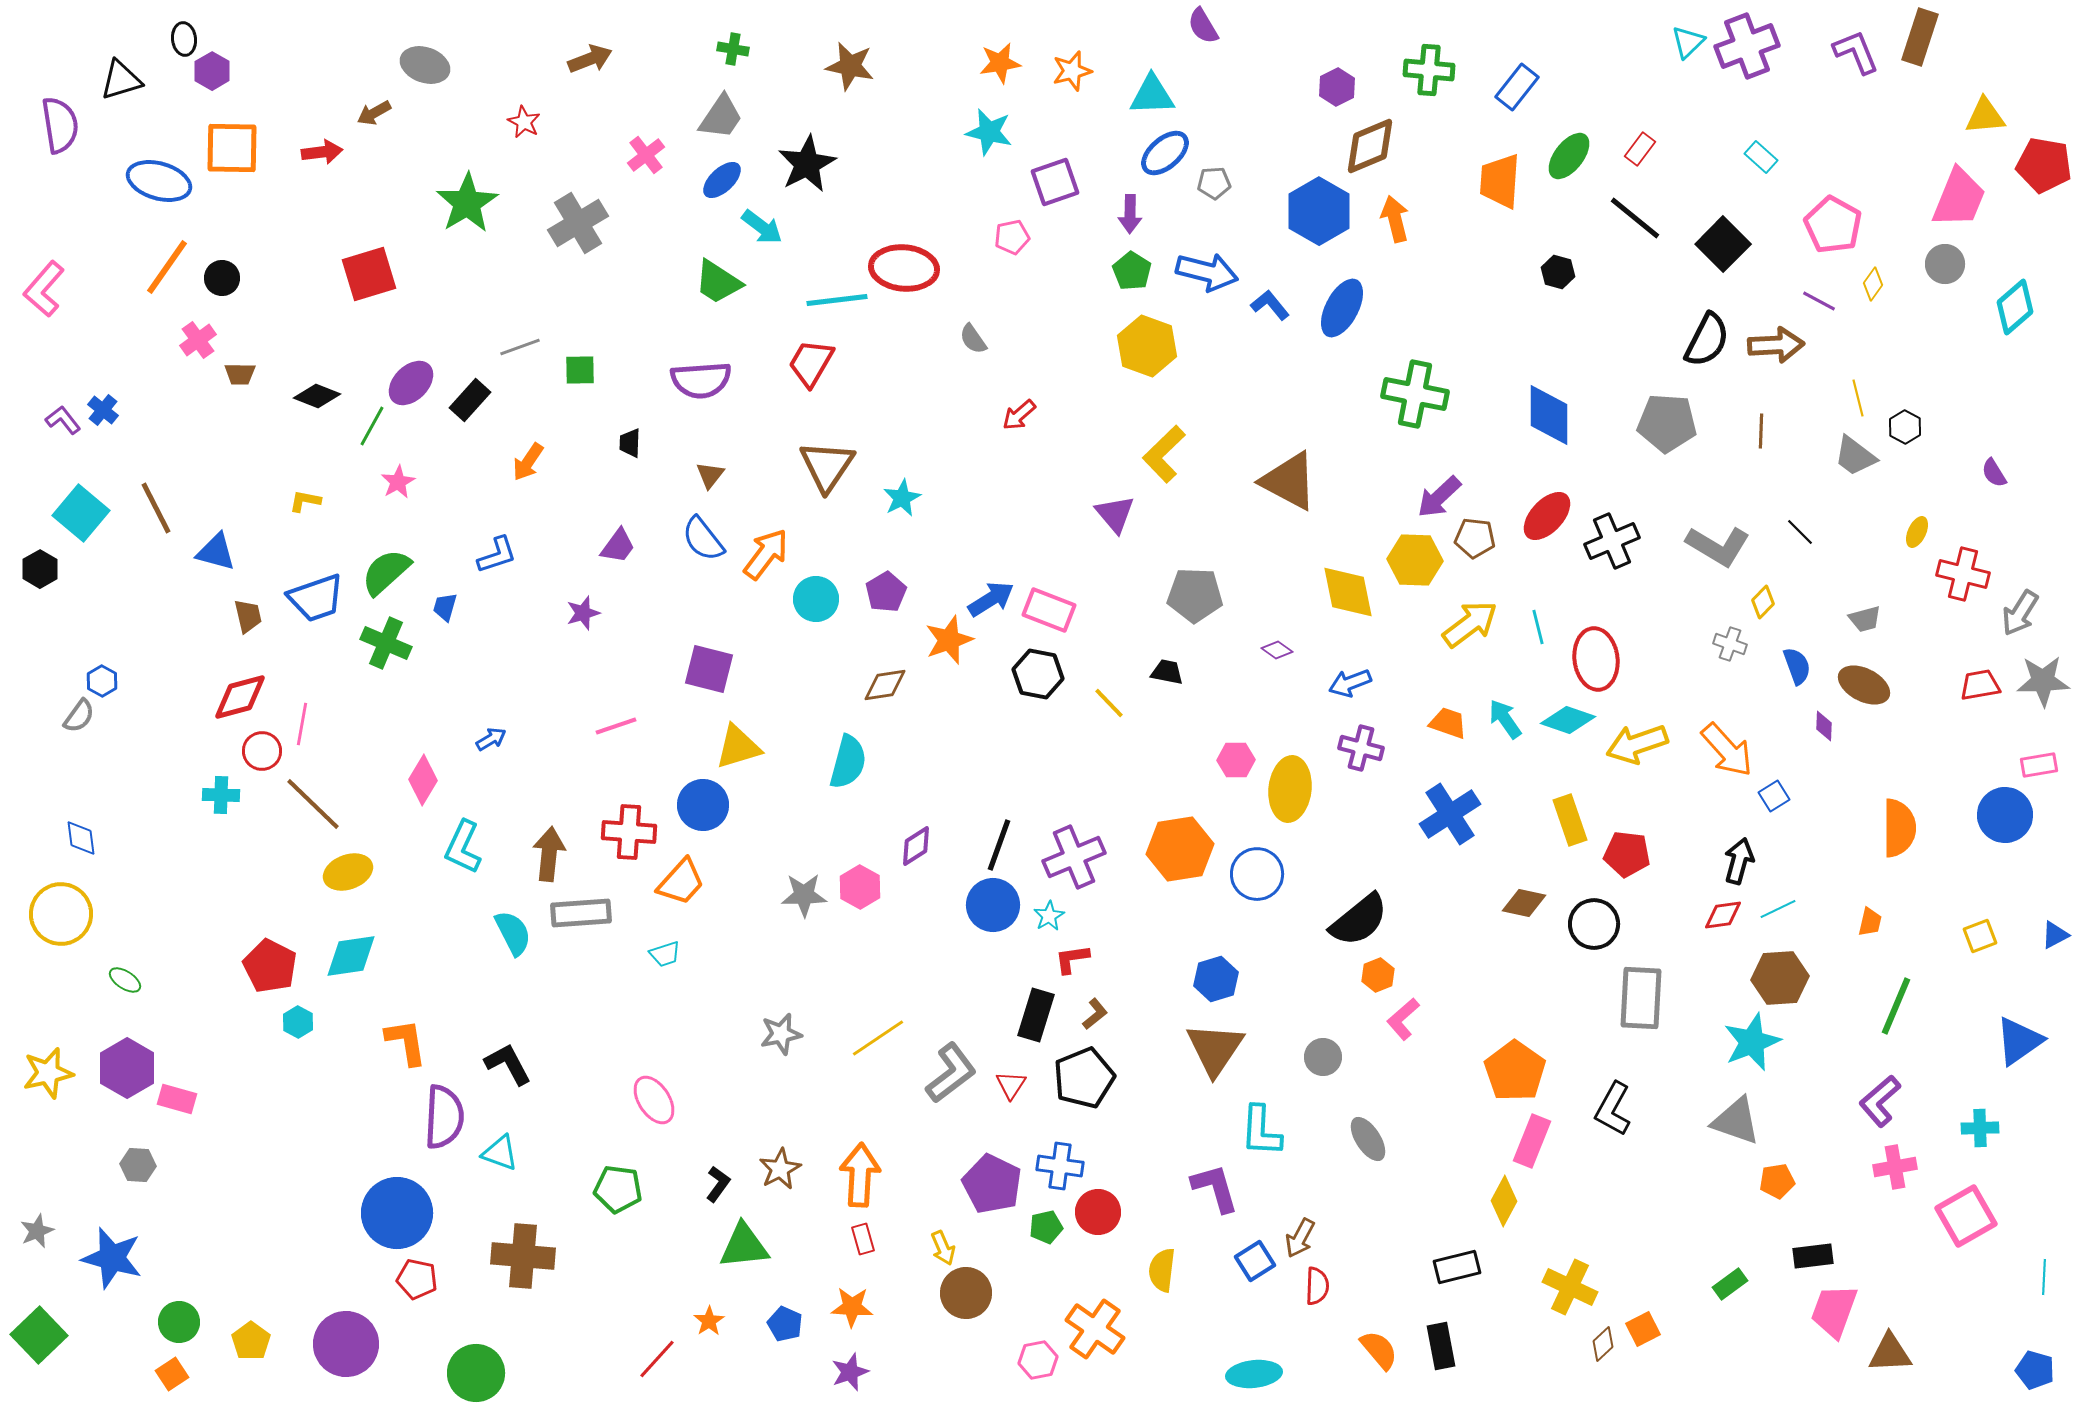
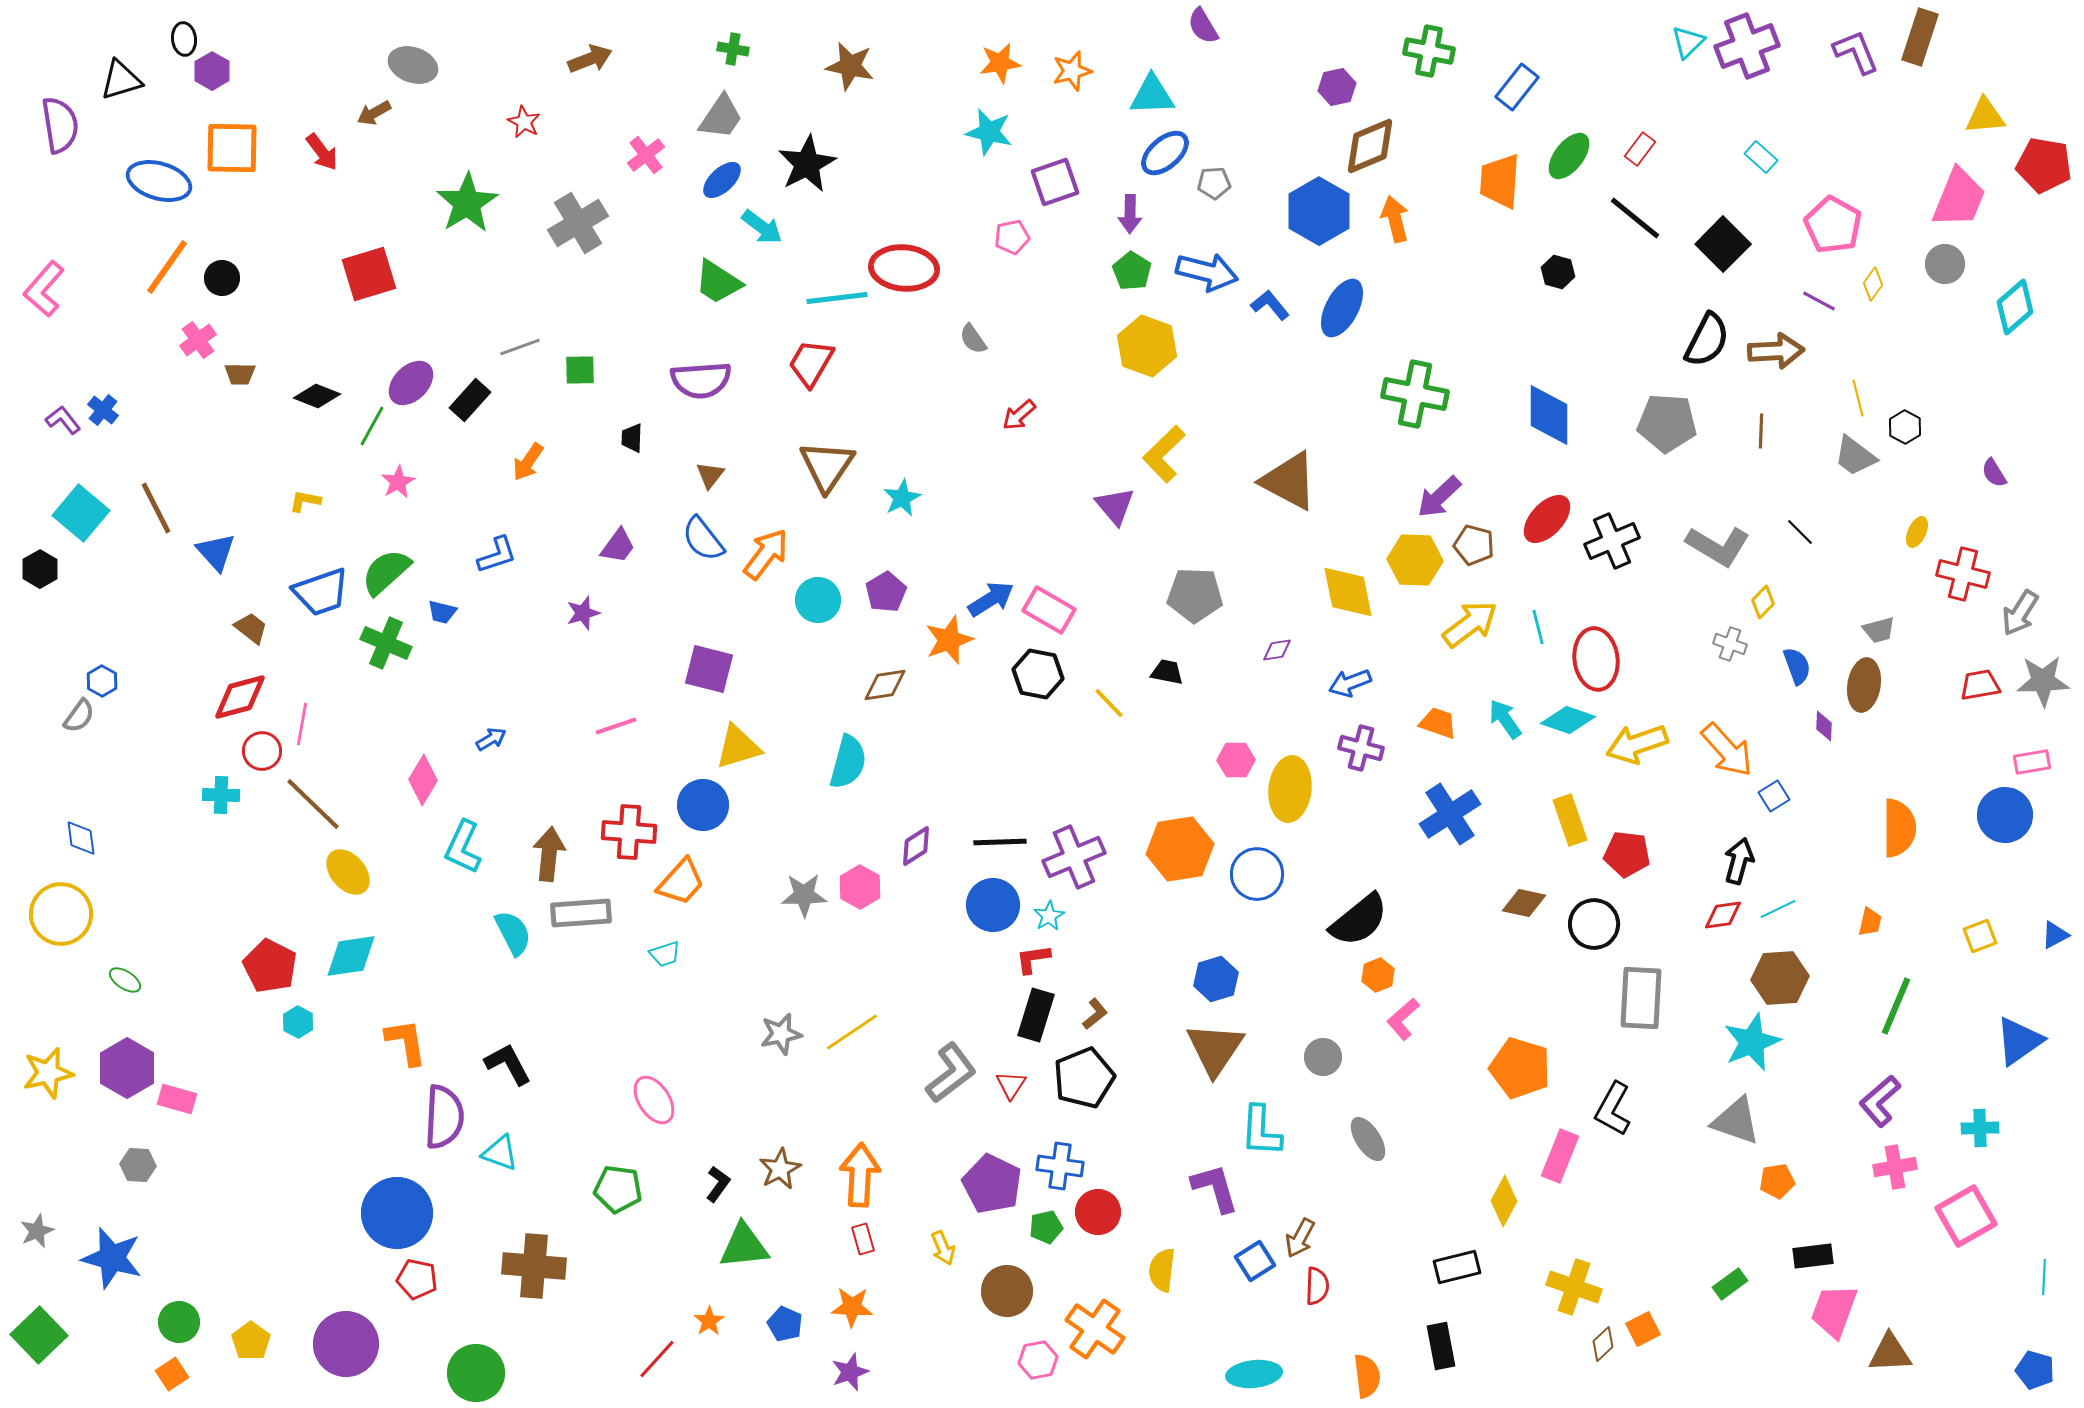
gray ellipse at (425, 65): moved 12 px left
green cross at (1429, 70): moved 19 px up; rotated 6 degrees clockwise
purple hexagon at (1337, 87): rotated 15 degrees clockwise
red arrow at (322, 152): rotated 60 degrees clockwise
cyan line at (837, 300): moved 2 px up
brown arrow at (1776, 345): moved 6 px down
black trapezoid at (630, 443): moved 2 px right, 5 px up
purple triangle at (1115, 514): moved 8 px up
red ellipse at (1547, 516): moved 3 px down
brown pentagon at (1475, 538): moved 1 px left, 7 px down; rotated 9 degrees clockwise
blue triangle at (216, 552): rotated 33 degrees clockwise
blue trapezoid at (316, 598): moved 5 px right, 6 px up
cyan circle at (816, 599): moved 2 px right, 1 px down
blue trapezoid at (445, 607): moved 3 px left, 5 px down; rotated 92 degrees counterclockwise
pink rectangle at (1049, 610): rotated 9 degrees clockwise
brown trapezoid at (248, 616): moved 3 px right, 12 px down; rotated 39 degrees counterclockwise
gray trapezoid at (1865, 619): moved 14 px right, 11 px down
purple diamond at (1277, 650): rotated 44 degrees counterclockwise
brown ellipse at (1864, 685): rotated 72 degrees clockwise
orange trapezoid at (1448, 723): moved 10 px left
pink rectangle at (2039, 765): moved 7 px left, 3 px up
black line at (999, 845): moved 1 px right, 3 px up; rotated 68 degrees clockwise
yellow ellipse at (348, 872): rotated 69 degrees clockwise
red L-shape at (1072, 959): moved 39 px left
yellow line at (878, 1038): moved 26 px left, 6 px up
orange pentagon at (1515, 1071): moved 5 px right, 3 px up; rotated 18 degrees counterclockwise
pink rectangle at (1532, 1141): moved 28 px right, 15 px down
brown cross at (523, 1256): moved 11 px right, 10 px down
yellow cross at (1570, 1287): moved 4 px right; rotated 6 degrees counterclockwise
brown circle at (966, 1293): moved 41 px right, 2 px up
orange semicircle at (1379, 1350): moved 12 px left, 26 px down; rotated 33 degrees clockwise
